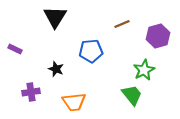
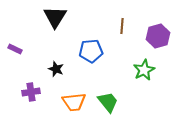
brown line: moved 2 px down; rotated 63 degrees counterclockwise
green trapezoid: moved 24 px left, 7 px down
